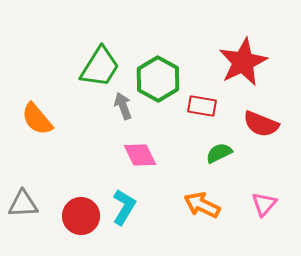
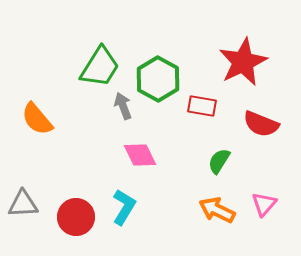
green semicircle: moved 8 px down; rotated 32 degrees counterclockwise
orange arrow: moved 15 px right, 5 px down
red circle: moved 5 px left, 1 px down
